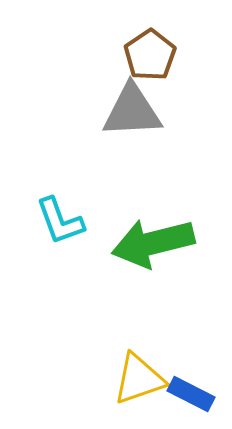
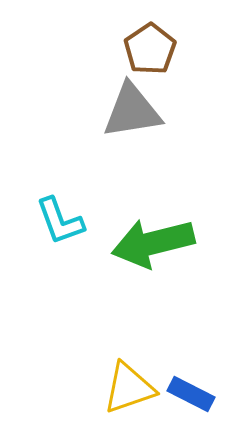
brown pentagon: moved 6 px up
gray triangle: rotated 6 degrees counterclockwise
yellow triangle: moved 10 px left, 9 px down
